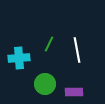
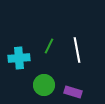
green line: moved 2 px down
green circle: moved 1 px left, 1 px down
purple rectangle: moved 1 px left; rotated 18 degrees clockwise
